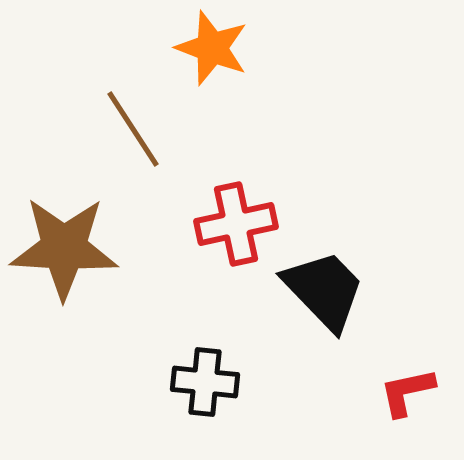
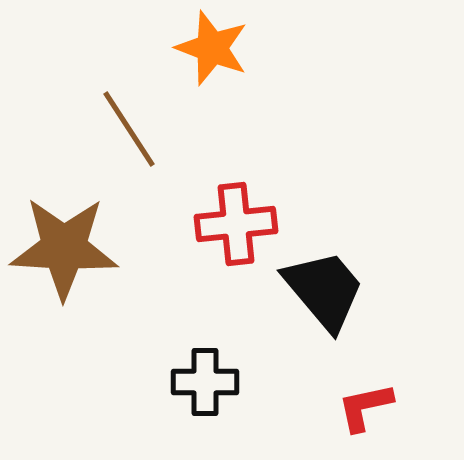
brown line: moved 4 px left
red cross: rotated 6 degrees clockwise
black trapezoid: rotated 4 degrees clockwise
black cross: rotated 6 degrees counterclockwise
red L-shape: moved 42 px left, 15 px down
